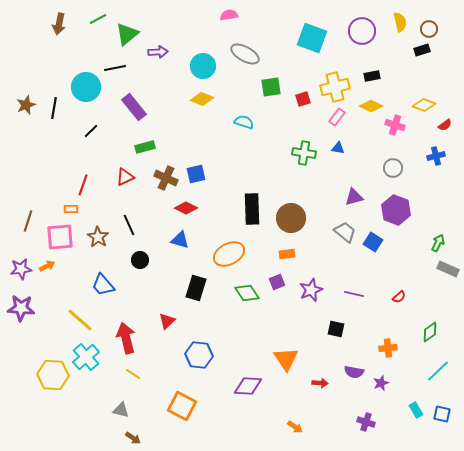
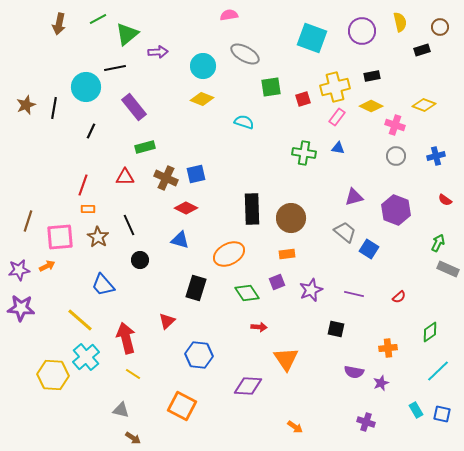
brown circle at (429, 29): moved 11 px right, 2 px up
red semicircle at (445, 125): moved 75 px down; rotated 72 degrees clockwise
black line at (91, 131): rotated 21 degrees counterclockwise
gray circle at (393, 168): moved 3 px right, 12 px up
red triangle at (125, 177): rotated 24 degrees clockwise
orange rectangle at (71, 209): moved 17 px right
blue square at (373, 242): moved 4 px left, 7 px down
purple star at (21, 269): moved 2 px left, 1 px down
red arrow at (320, 383): moved 61 px left, 56 px up
